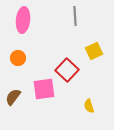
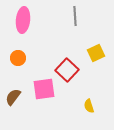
yellow square: moved 2 px right, 2 px down
